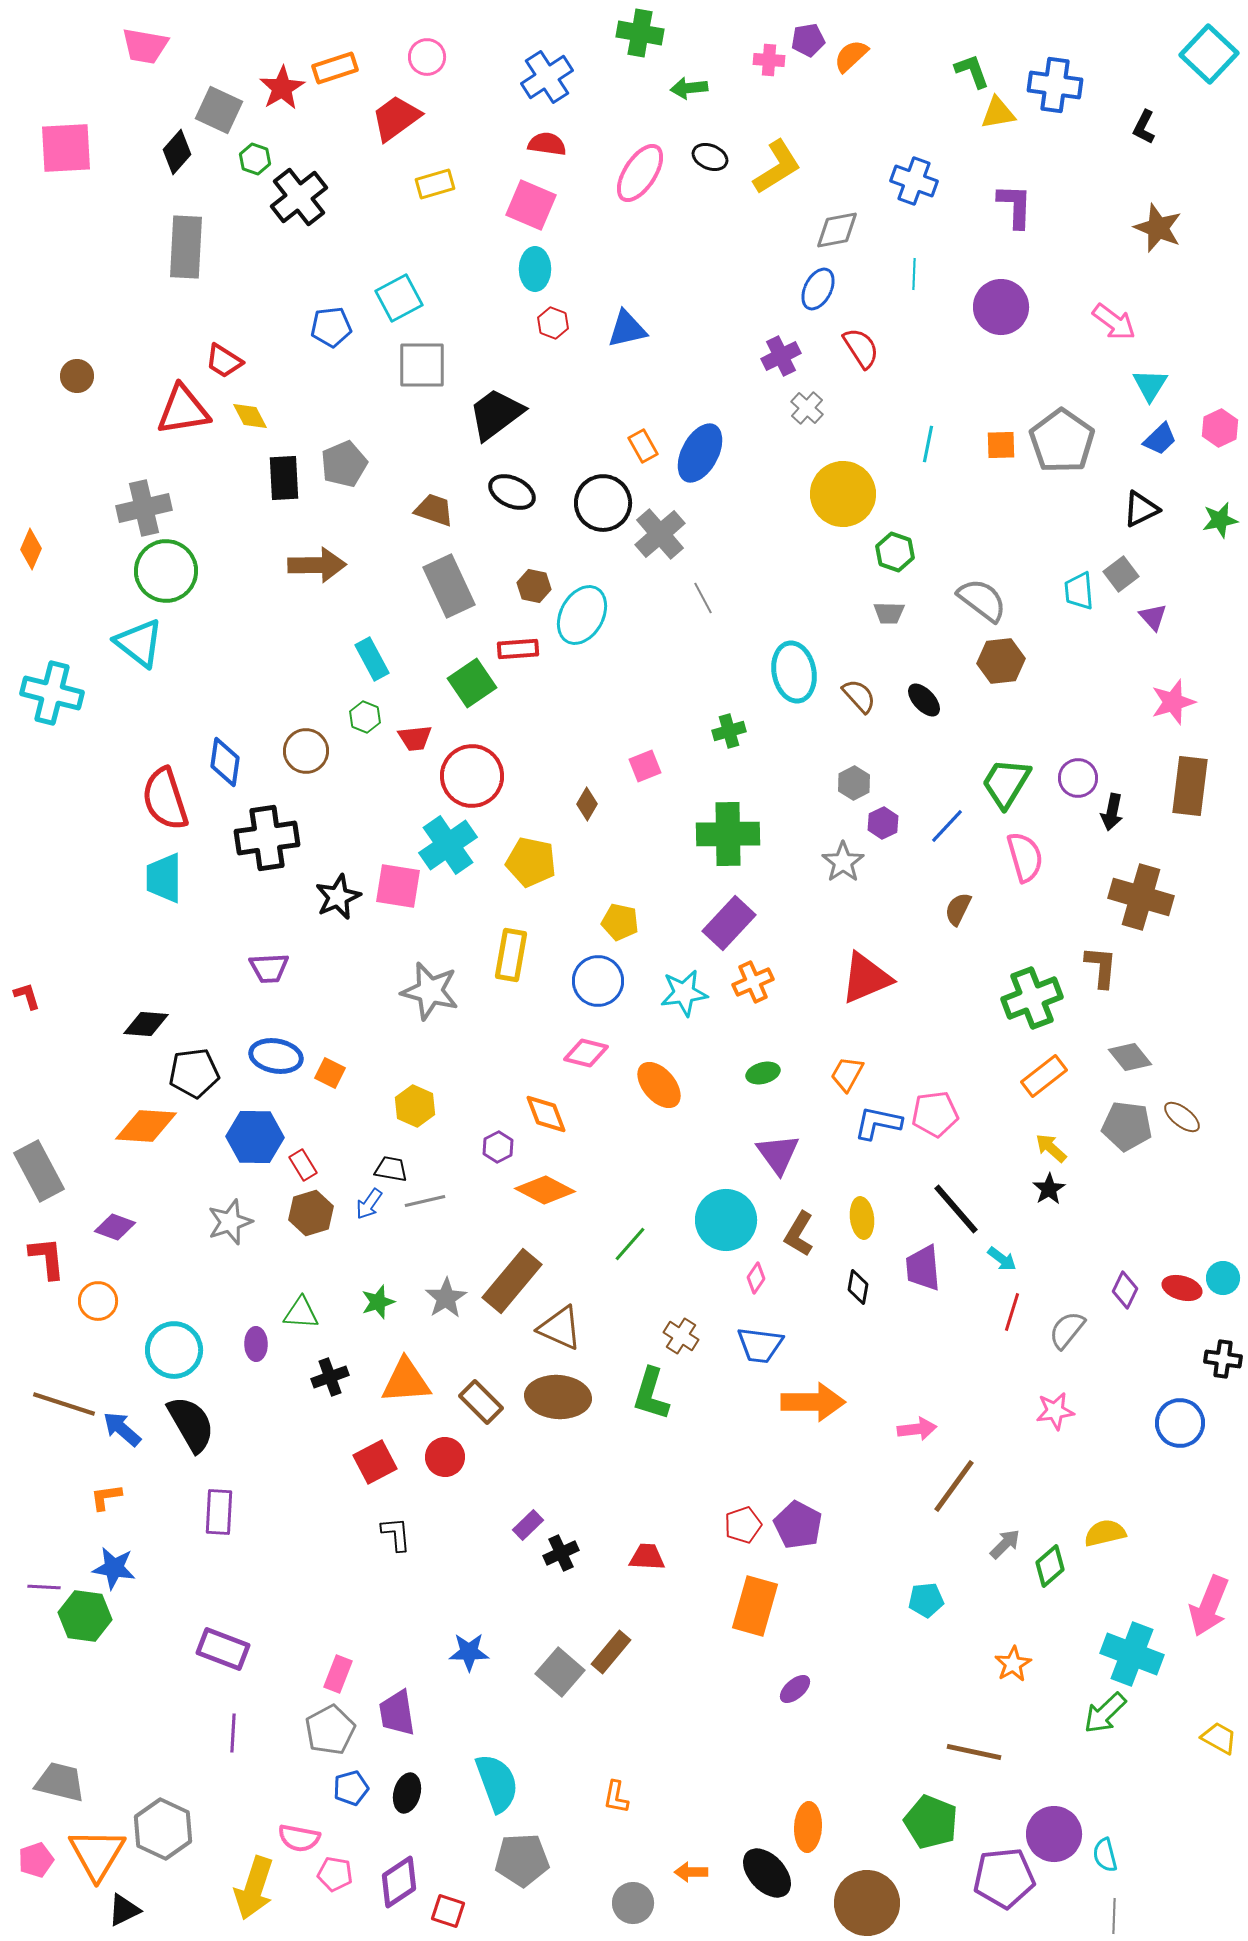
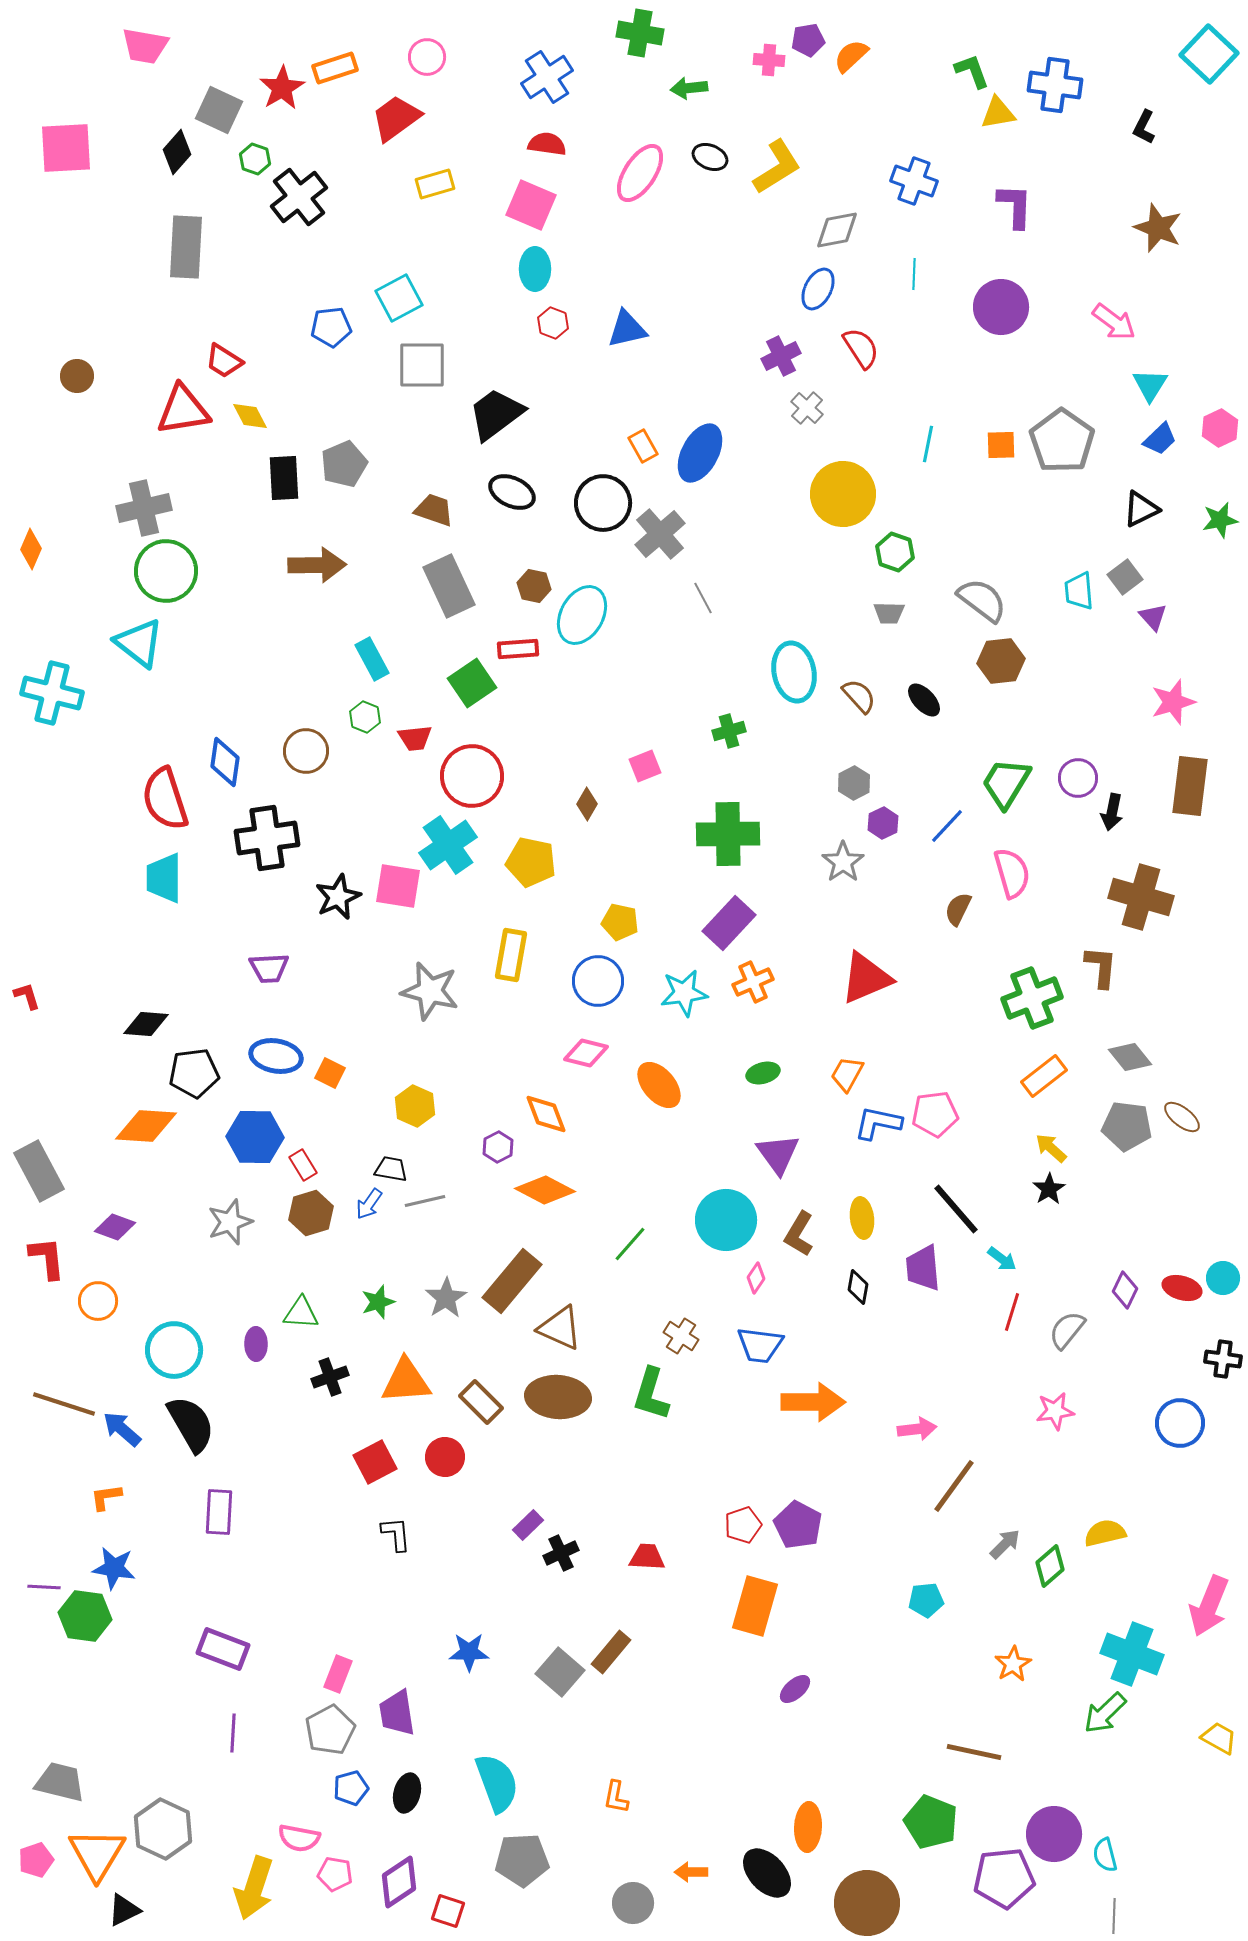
gray square at (1121, 574): moved 4 px right, 3 px down
pink semicircle at (1025, 857): moved 13 px left, 16 px down
